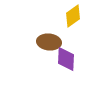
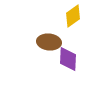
purple diamond: moved 2 px right
